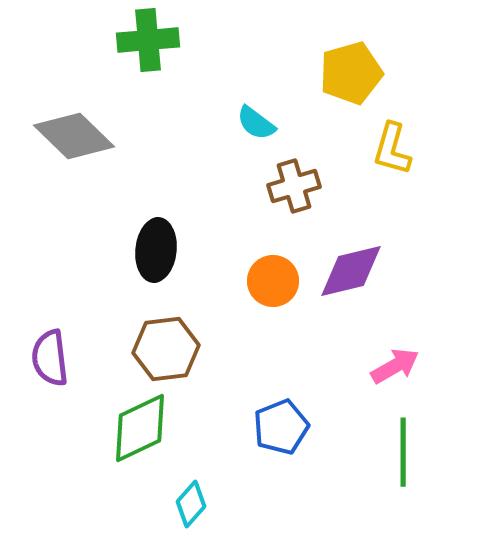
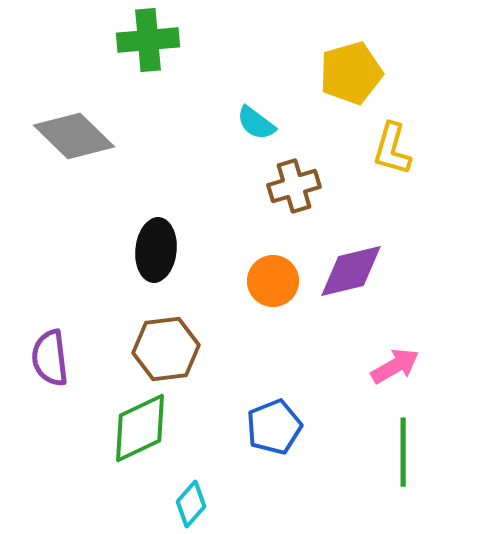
blue pentagon: moved 7 px left
